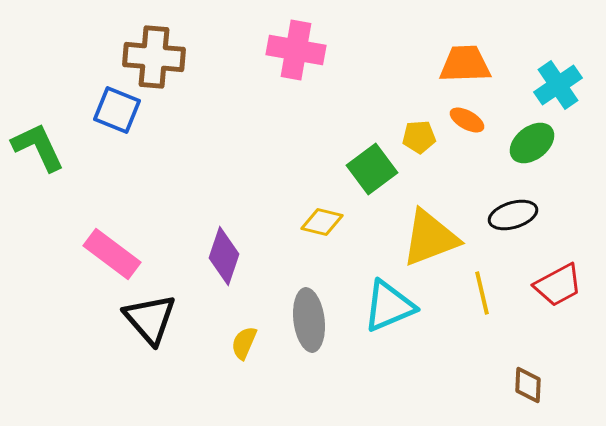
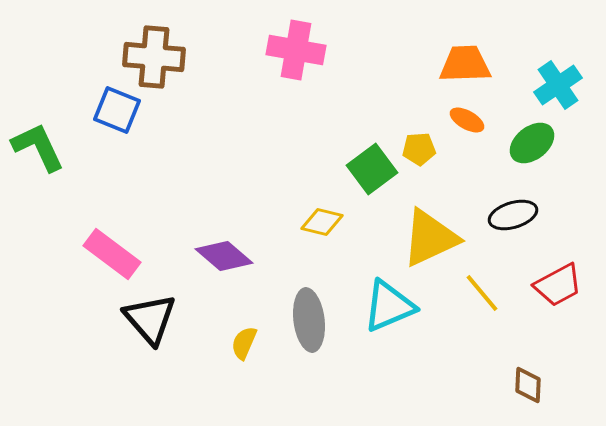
yellow pentagon: moved 12 px down
yellow triangle: rotated 4 degrees counterclockwise
purple diamond: rotated 68 degrees counterclockwise
yellow line: rotated 27 degrees counterclockwise
